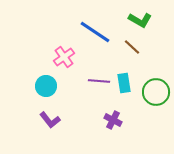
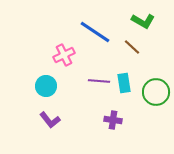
green L-shape: moved 3 px right, 1 px down
pink cross: moved 2 px up; rotated 10 degrees clockwise
purple cross: rotated 18 degrees counterclockwise
